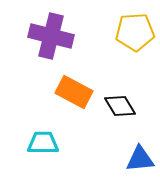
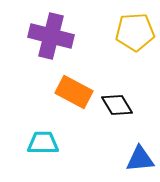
black diamond: moved 3 px left, 1 px up
